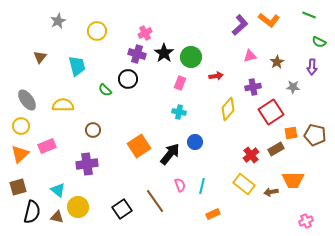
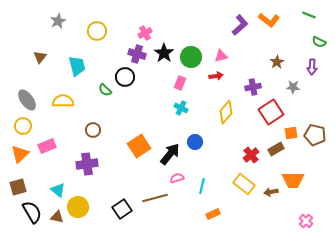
pink triangle at (250, 56): moved 29 px left
black circle at (128, 79): moved 3 px left, 2 px up
yellow semicircle at (63, 105): moved 4 px up
yellow diamond at (228, 109): moved 2 px left, 3 px down
cyan cross at (179, 112): moved 2 px right, 4 px up; rotated 16 degrees clockwise
yellow circle at (21, 126): moved 2 px right
pink semicircle at (180, 185): moved 3 px left, 7 px up; rotated 88 degrees counterclockwise
brown line at (155, 201): moved 3 px up; rotated 70 degrees counterclockwise
black semicircle at (32, 212): rotated 45 degrees counterclockwise
pink cross at (306, 221): rotated 24 degrees counterclockwise
